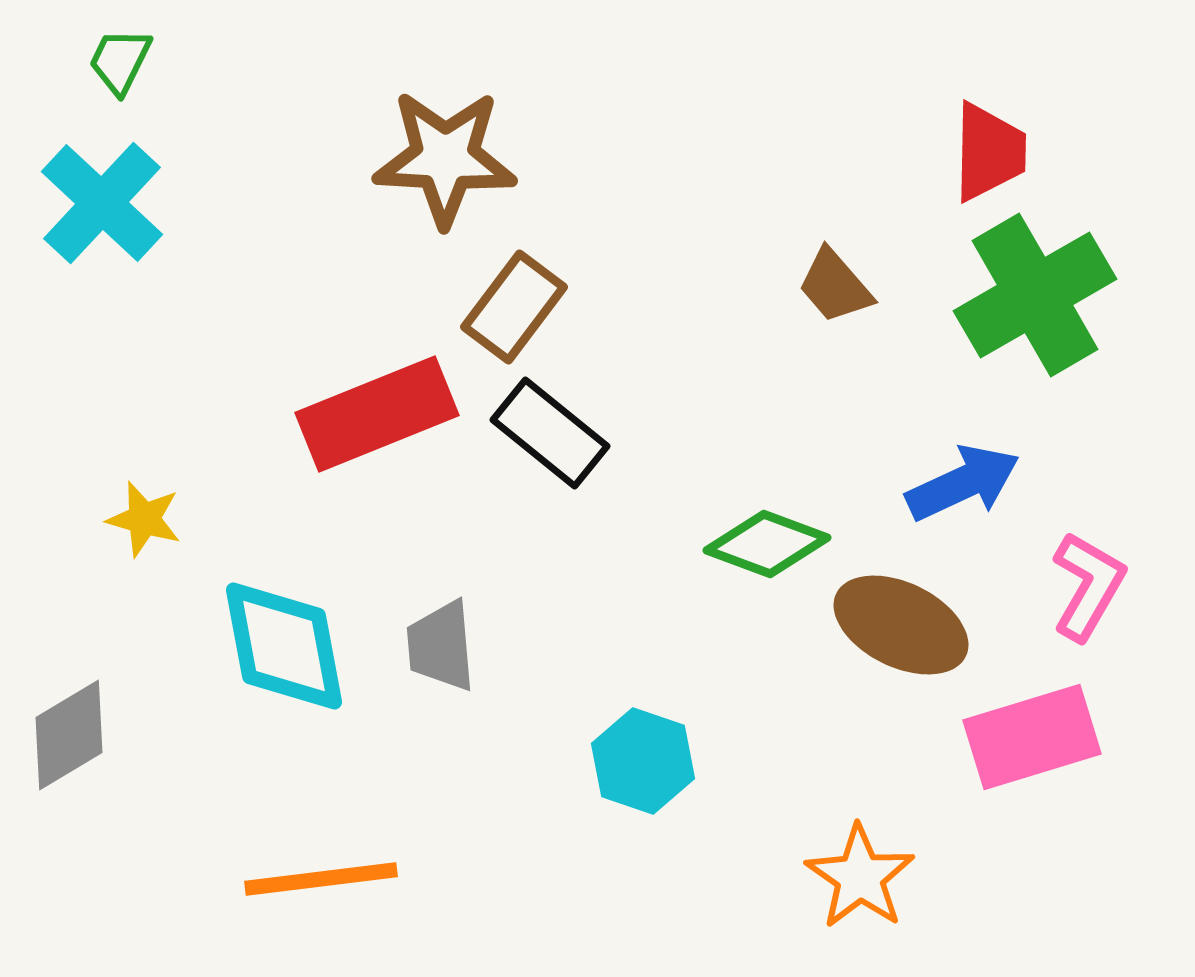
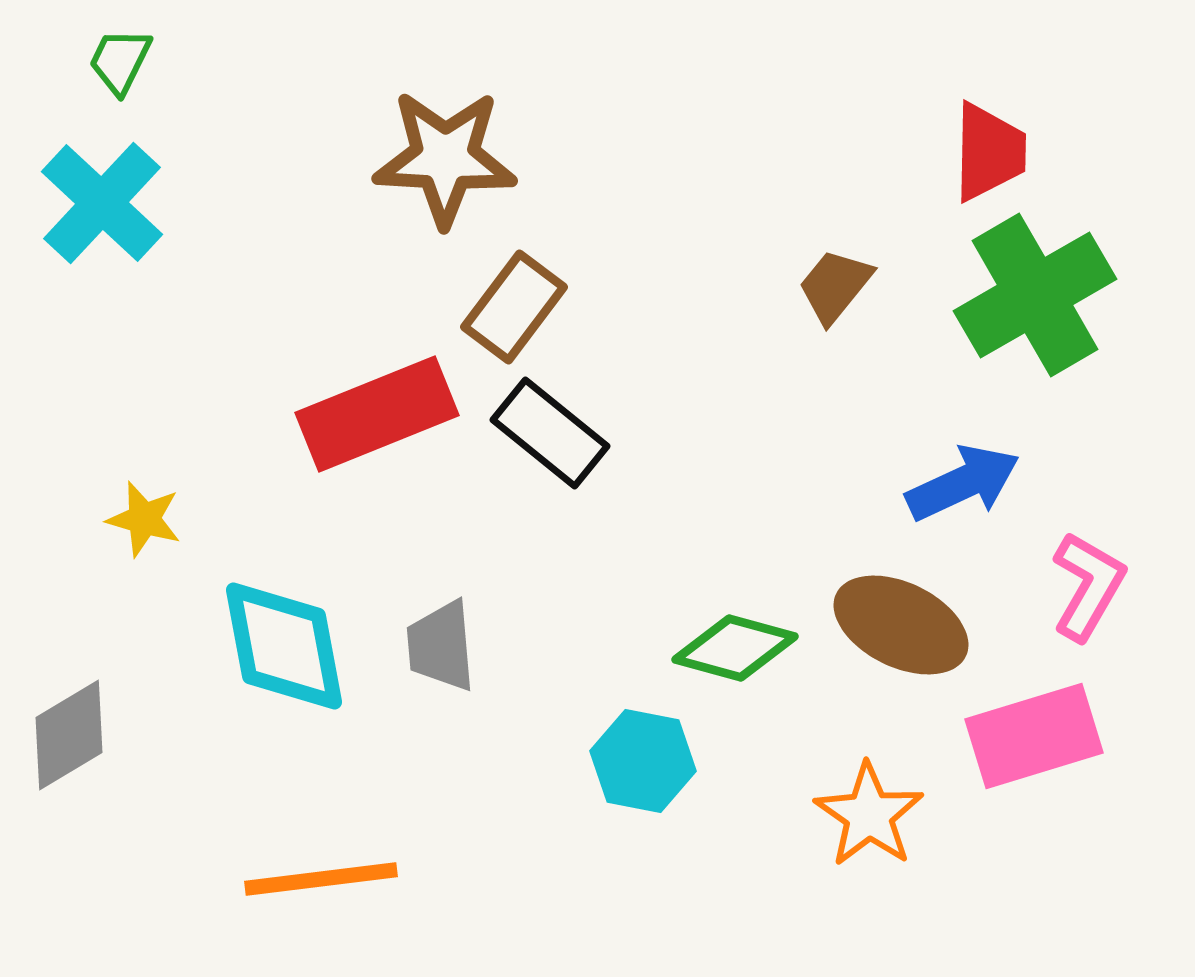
brown trapezoid: rotated 80 degrees clockwise
green diamond: moved 32 px left, 104 px down; rotated 5 degrees counterclockwise
pink rectangle: moved 2 px right, 1 px up
cyan hexagon: rotated 8 degrees counterclockwise
orange star: moved 9 px right, 62 px up
